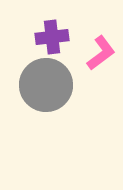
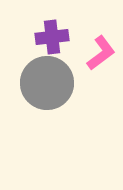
gray circle: moved 1 px right, 2 px up
